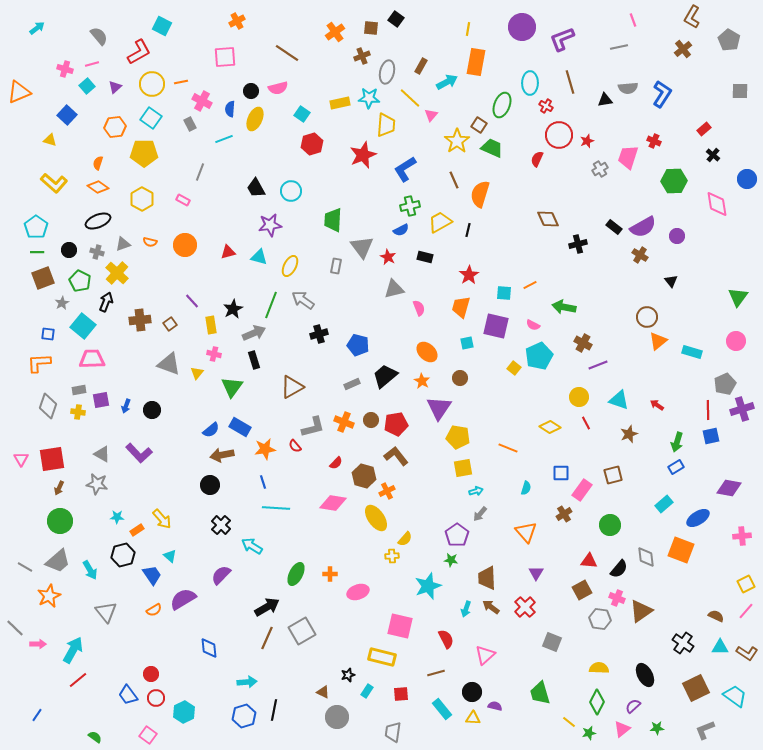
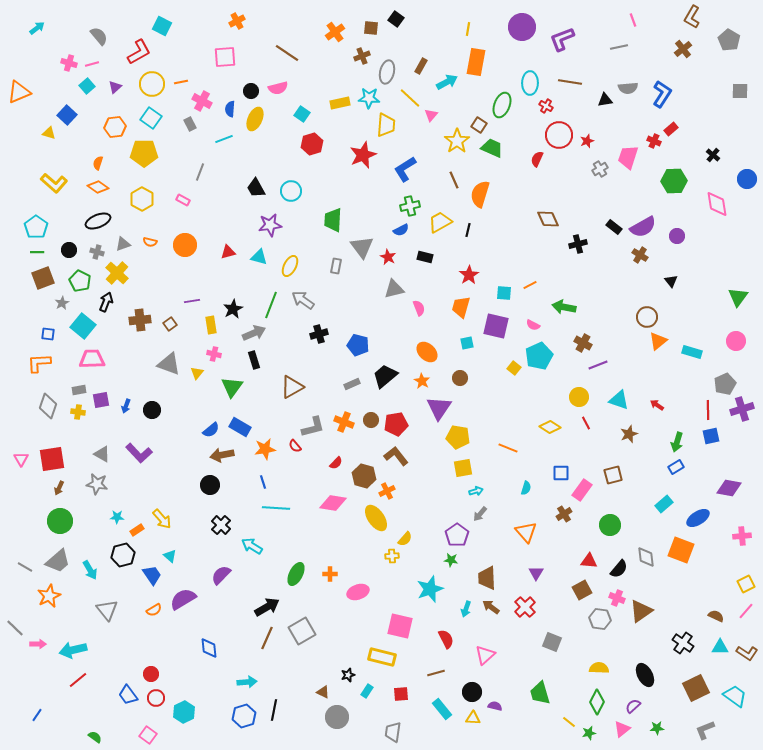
pink cross at (65, 69): moved 4 px right, 6 px up
brown line at (570, 82): rotated 65 degrees counterclockwise
red rectangle at (704, 129): moved 33 px left
yellow triangle at (50, 140): moved 1 px left, 7 px up
purple line at (192, 301): rotated 56 degrees counterclockwise
cyan star at (428, 586): moved 2 px right, 3 px down
gray triangle at (106, 612): moved 1 px right, 2 px up
cyan arrow at (73, 650): rotated 132 degrees counterclockwise
